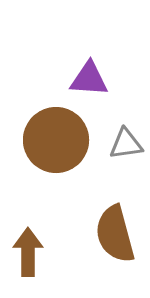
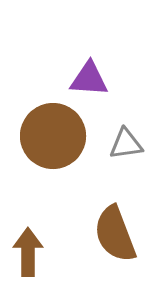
brown circle: moved 3 px left, 4 px up
brown semicircle: rotated 6 degrees counterclockwise
